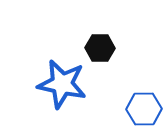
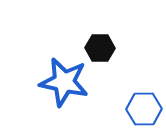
blue star: moved 2 px right, 2 px up
